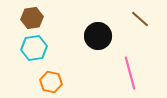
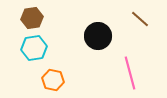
orange hexagon: moved 2 px right, 2 px up
